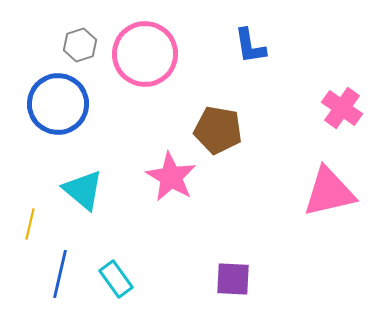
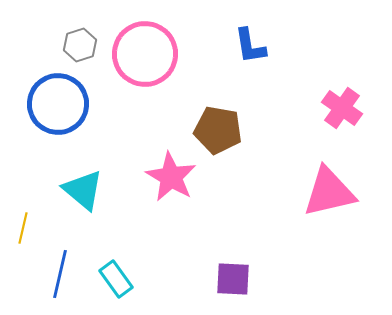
yellow line: moved 7 px left, 4 px down
